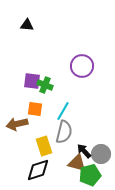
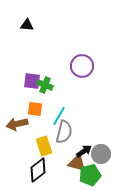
cyan line: moved 4 px left, 5 px down
black arrow: rotated 98 degrees clockwise
black diamond: rotated 20 degrees counterclockwise
